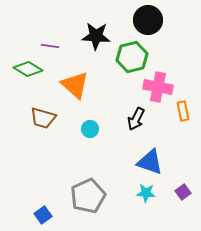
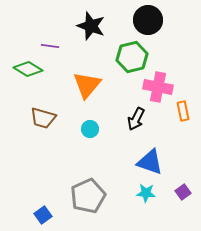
black star: moved 5 px left, 10 px up; rotated 16 degrees clockwise
orange triangle: moved 12 px right; rotated 28 degrees clockwise
